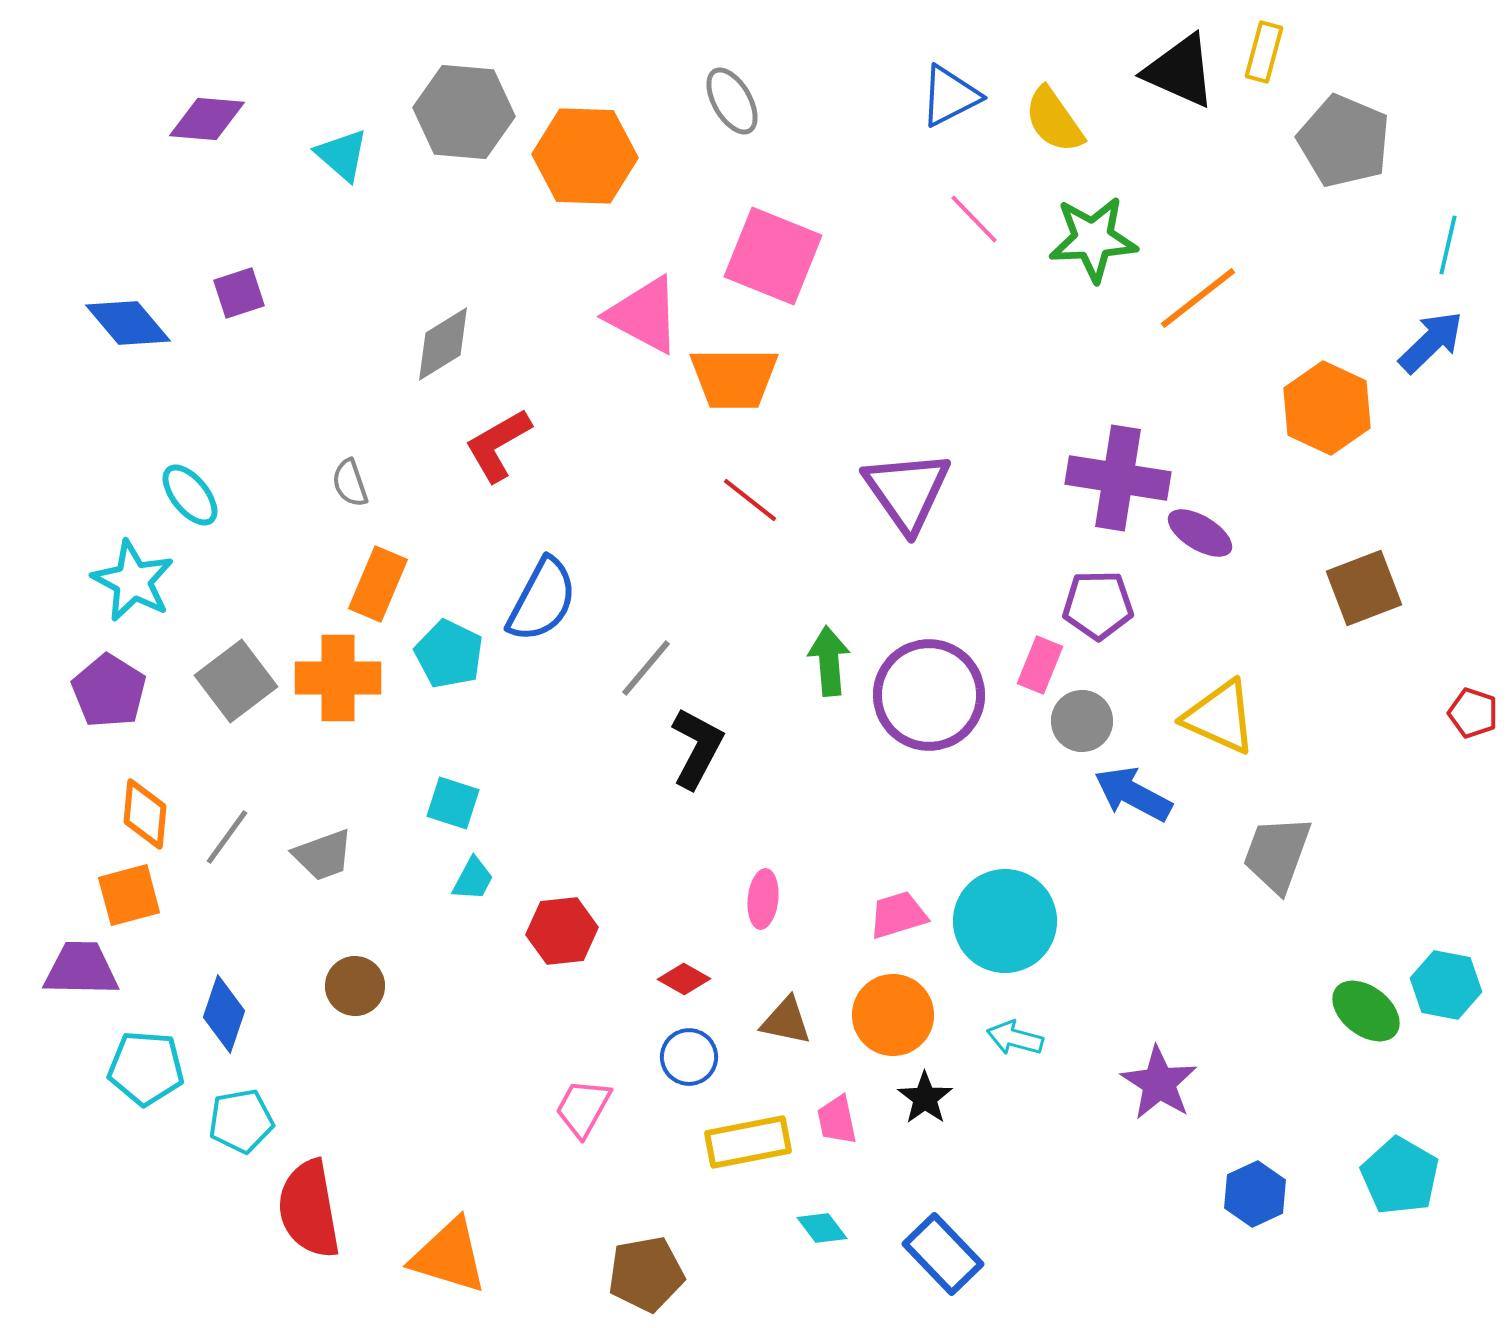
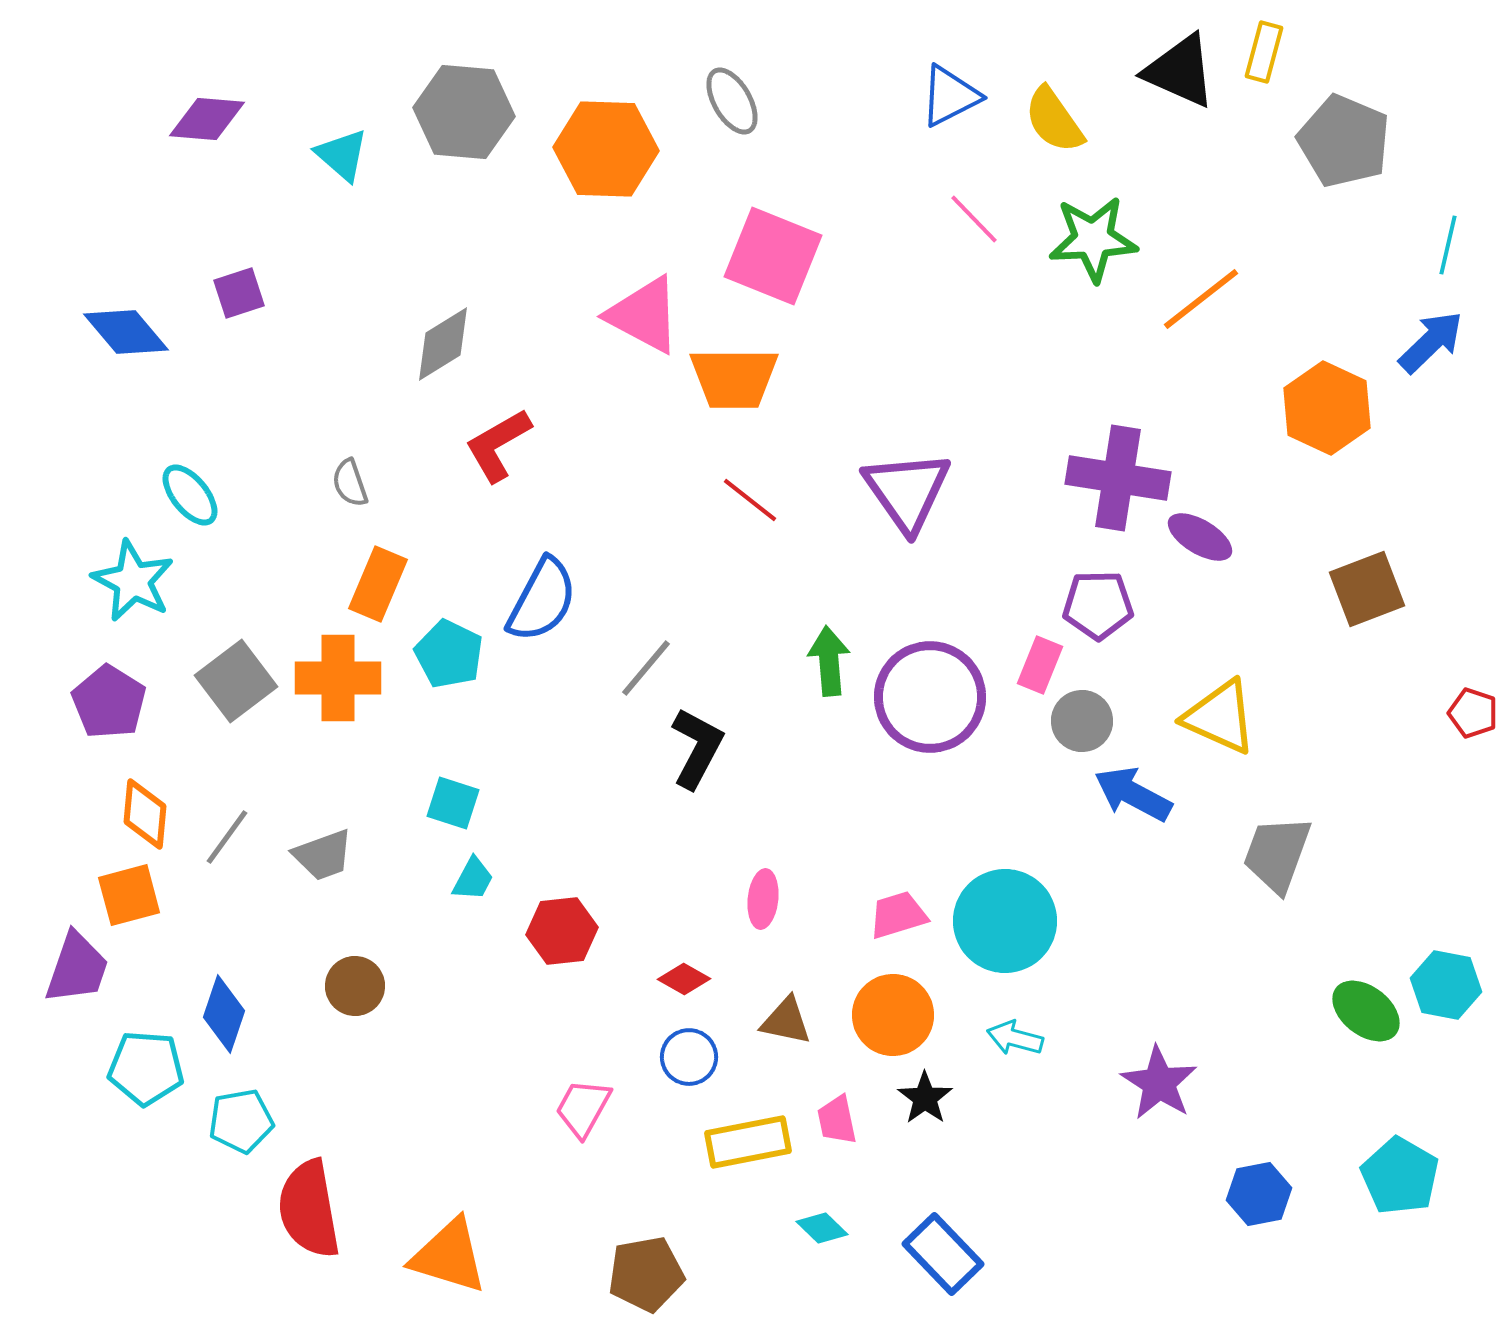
orange hexagon at (585, 156): moved 21 px right, 7 px up
orange line at (1198, 298): moved 3 px right, 1 px down
blue diamond at (128, 323): moved 2 px left, 9 px down
purple ellipse at (1200, 533): moved 4 px down
brown square at (1364, 588): moved 3 px right, 1 px down
purple pentagon at (109, 691): moved 11 px down
purple circle at (929, 695): moved 1 px right, 2 px down
purple trapezoid at (81, 969): moved 4 px left, 1 px up; rotated 108 degrees clockwise
blue hexagon at (1255, 1194): moved 4 px right; rotated 14 degrees clockwise
cyan diamond at (822, 1228): rotated 9 degrees counterclockwise
